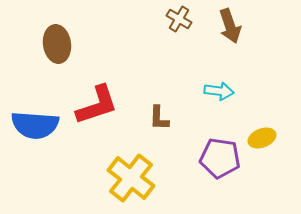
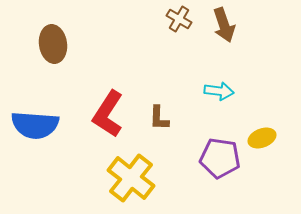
brown arrow: moved 6 px left, 1 px up
brown ellipse: moved 4 px left
red L-shape: moved 11 px right, 9 px down; rotated 141 degrees clockwise
